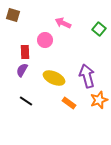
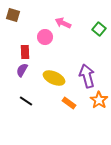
pink circle: moved 3 px up
orange star: rotated 18 degrees counterclockwise
